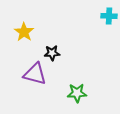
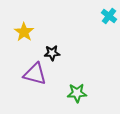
cyan cross: rotated 35 degrees clockwise
